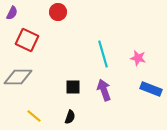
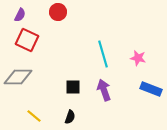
purple semicircle: moved 8 px right, 2 px down
